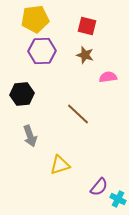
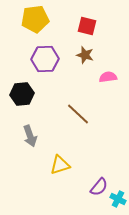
purple hexagon: moved 3 px right, 8 px down
